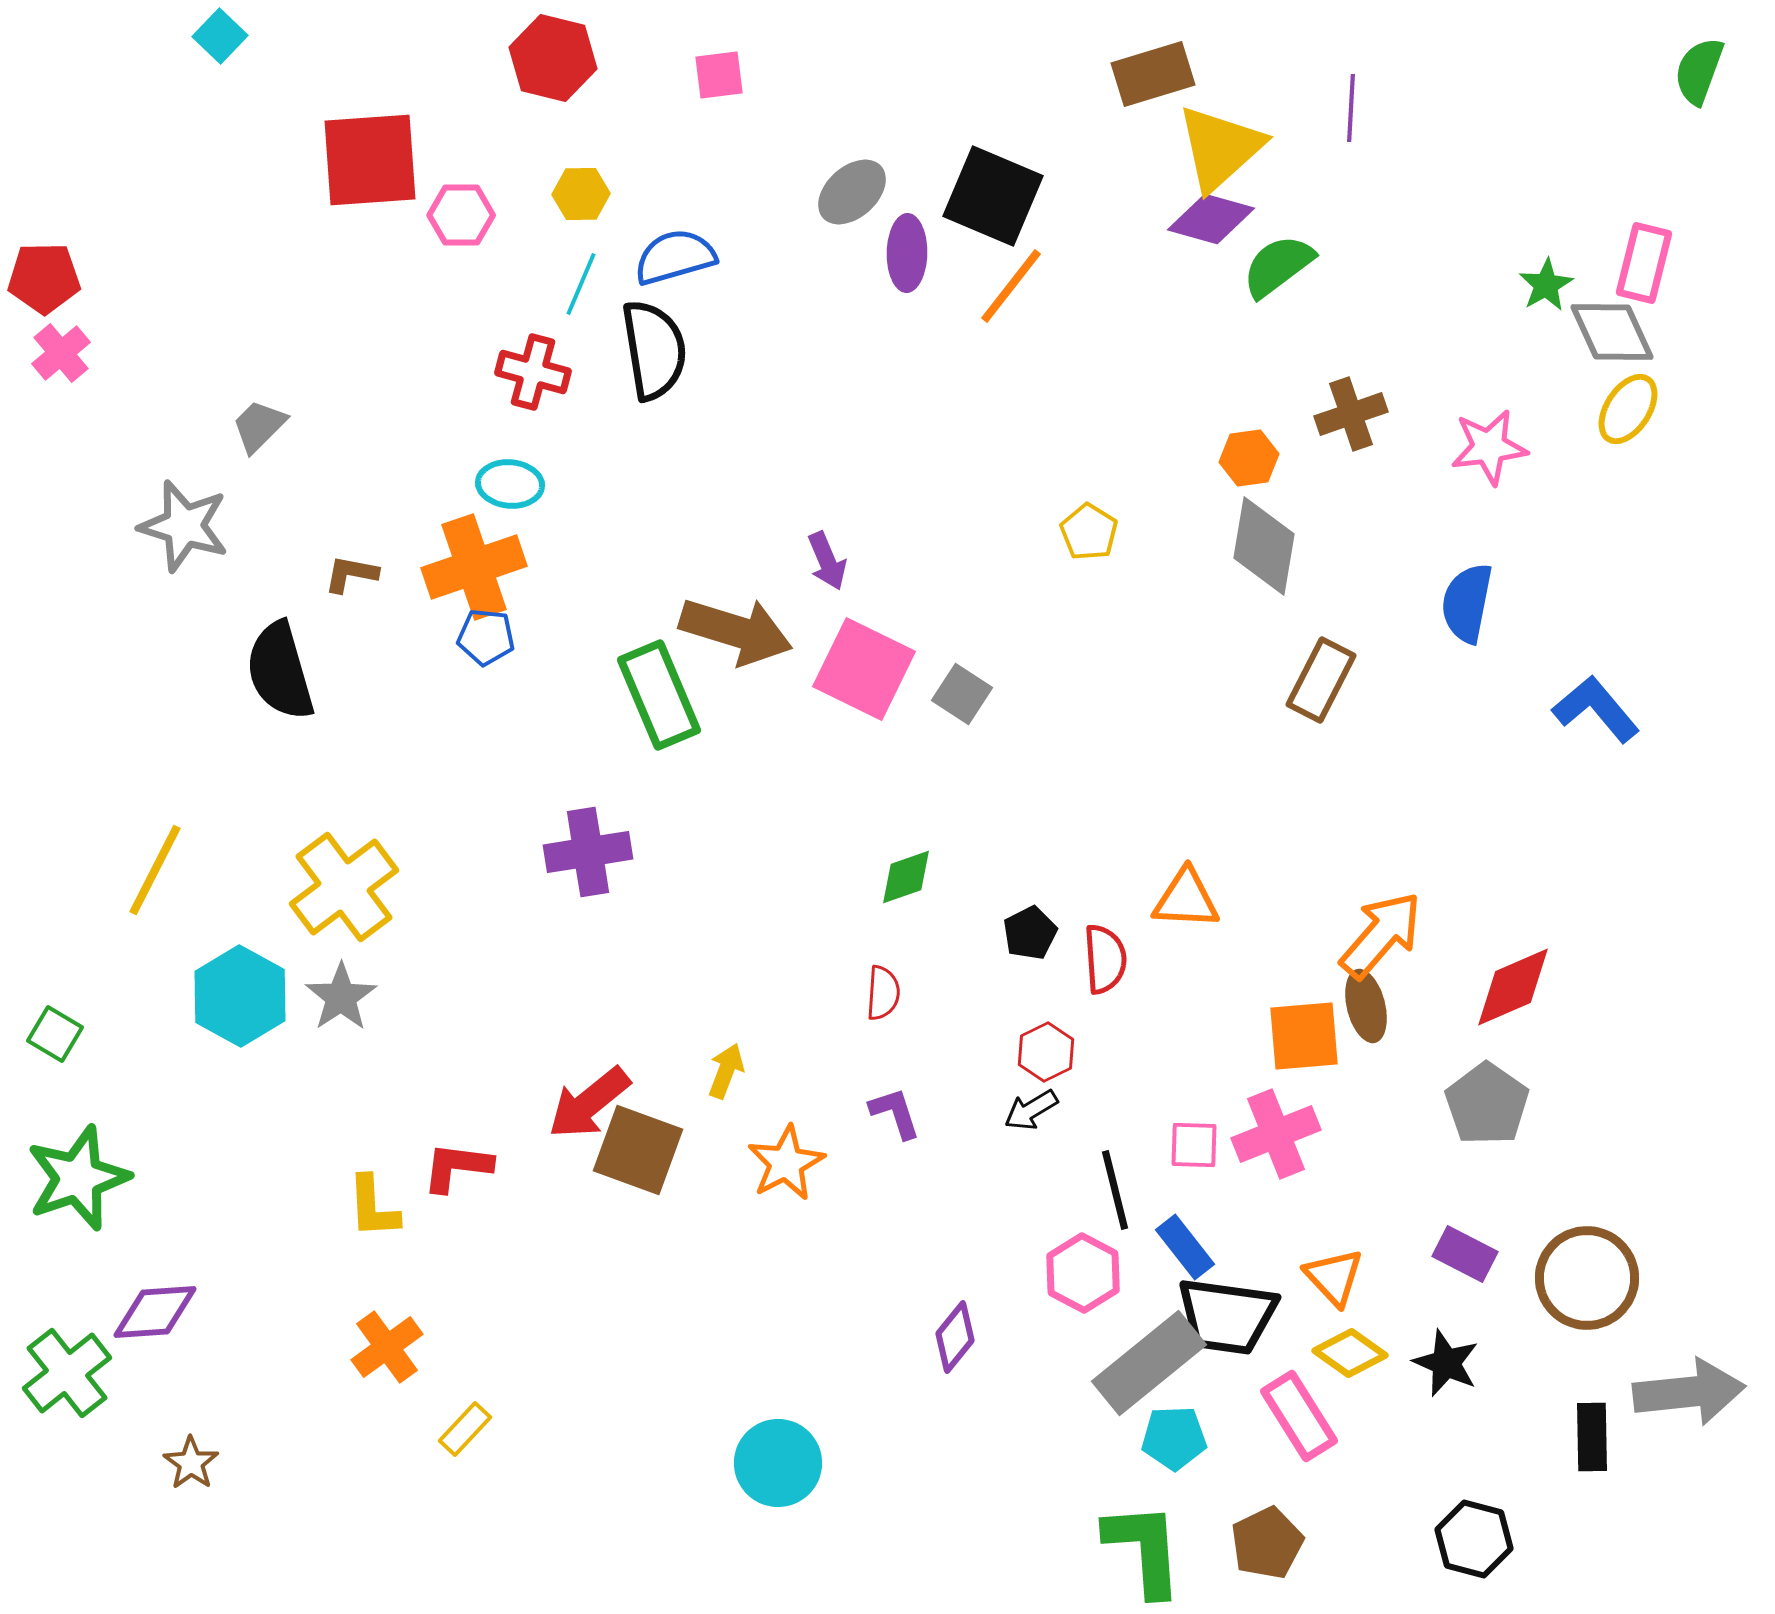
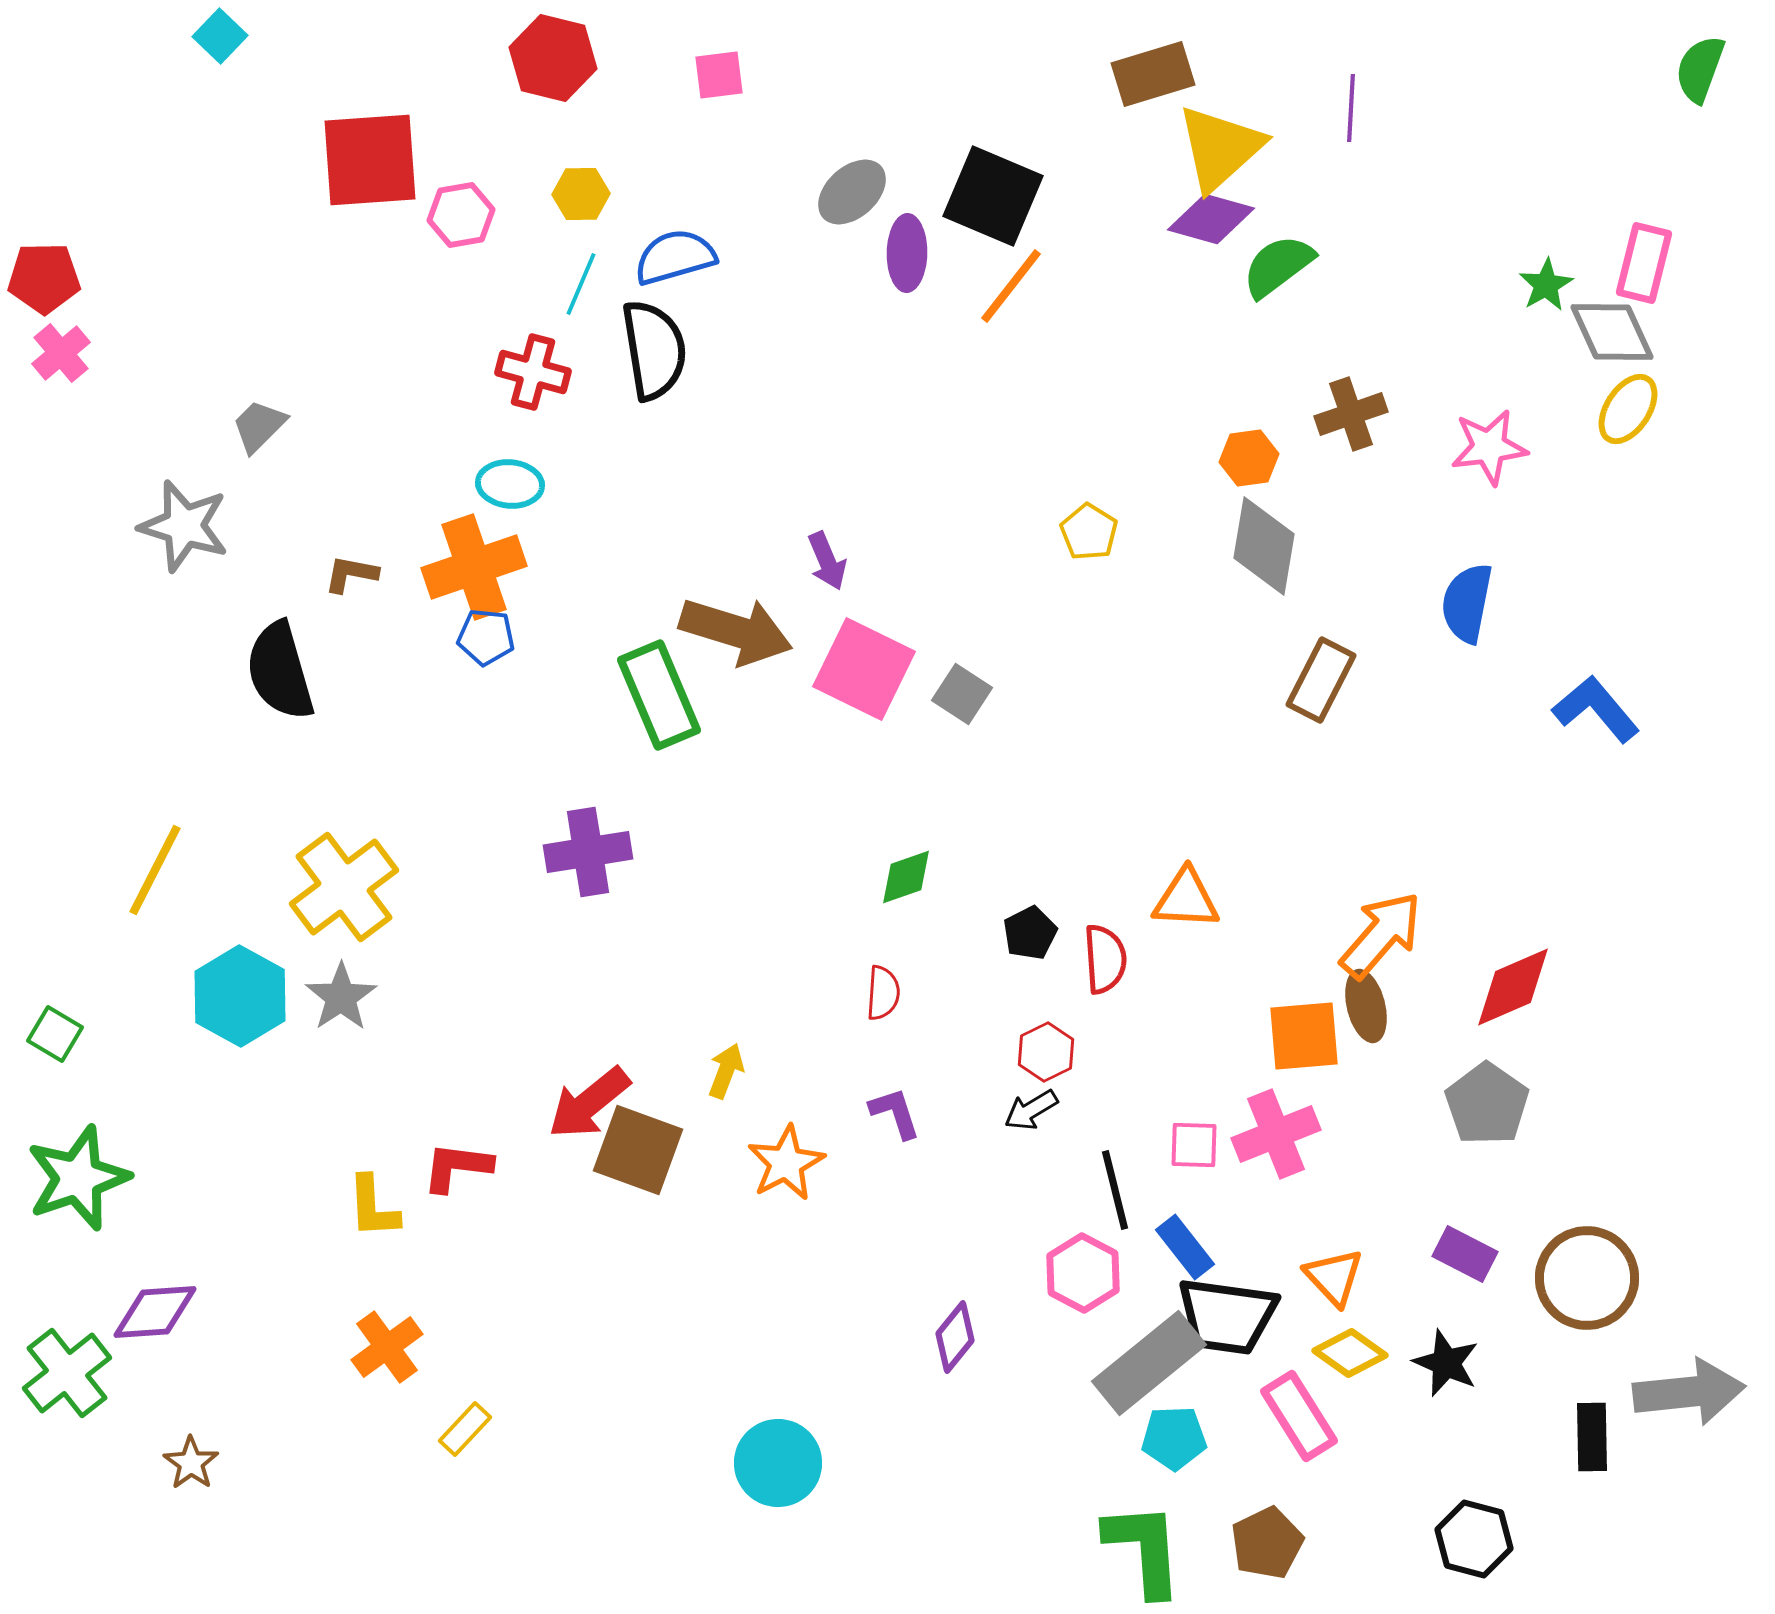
green semicircle at (1699, 71): moved 1 px right, 2 px up
pink hexagon at (461, 215): rotated 10 degrees counterclockwise
